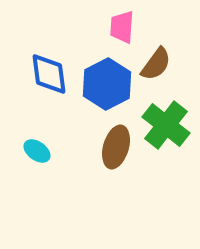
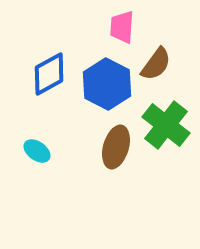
blue diamond: rotated 69 degrees clockwise
blue hexagon: rotated 6 degrees counterclockwise
